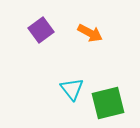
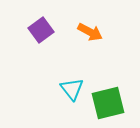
orange arrow: moved 1 px up
